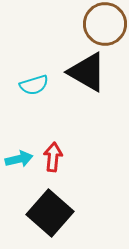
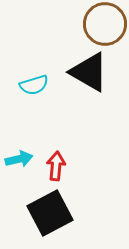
black triangle: moved 2 px right
red arrow: moved 3 px right, 9 px down
black square: rotated 21 degrees clockwise
